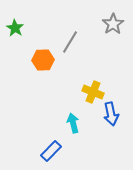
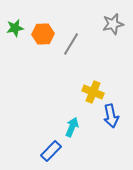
gray star: rotated 20 degrees clockwise
green star: rotated 30 degrees clockwise
gray line: moved 1 px right, 2 px down
orange hexagon: moved 26 px up
blue arrow: moved 2 px down
cyan arrow: moved 1 px left, 4 px down; rotated 36 degrees clockwise
